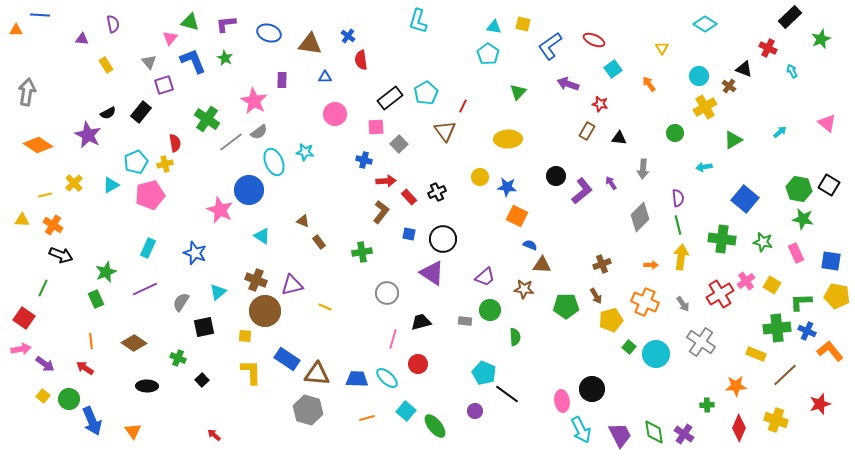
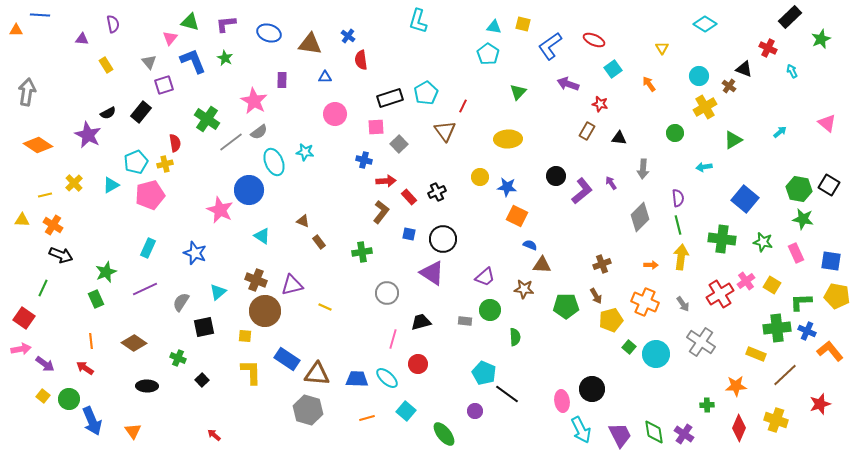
black rectangle at (390, 98): rotated 20 degrees clockwise
green ellipse at (435, 426): moved 9 px right, 8 px down
